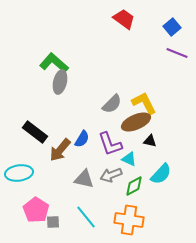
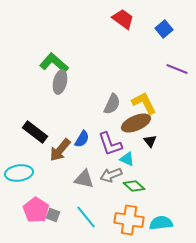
red trapezoid: moved 1 px left
blue square: moved 8 px left, 2 px down
purple line: moved 16 px down
gray semicircle: rotated 20 degrees counterclockwise
brown ellipse: moved 1 px down
black triangle: rotated 40 degrees clockwise
cyan triangle: moved 2 px left
cyan semicircle: moved 49 px down; rotated 140 degrees counterclockwise
green diamond: rotated 70 degrees clockwise
gray square: moved 7 px up; rotated 24 degrees clockwise
